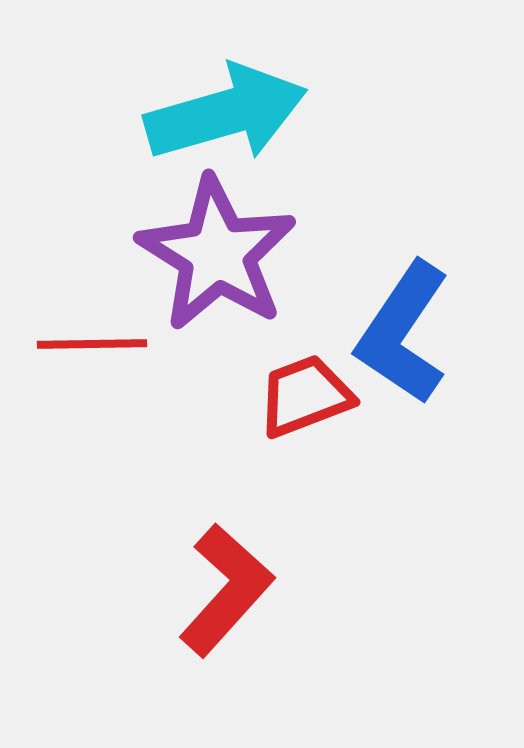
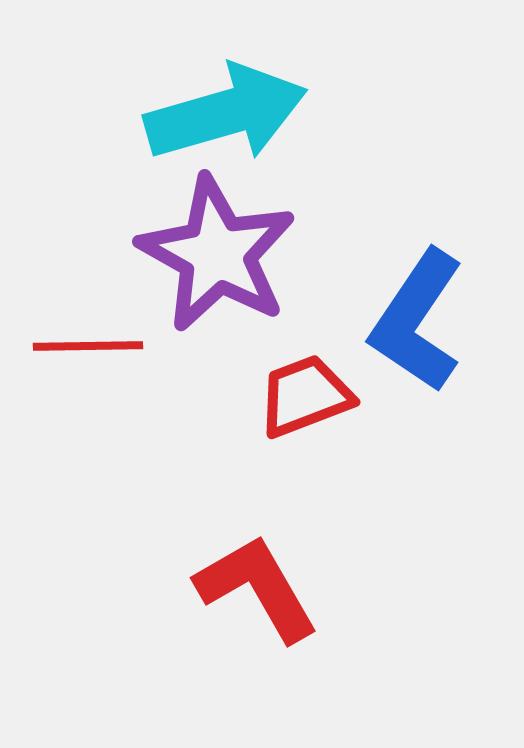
purple star: rotated 3 degrees counterclockwise
blue L-shape: moved 14 px right, 12 px up
red line: moved 4 px left, 2 px down
red L-shape: moved 31 px right, 2 px up; rotated 72 degrees counterclockwise
